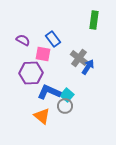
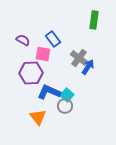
orange triangle: moved 4 px left, 1 px down; rotated 12 degrees clockwise
